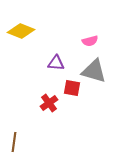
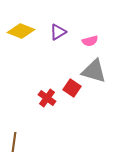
purple triangle: moved 2 px right, 31 px up; rotated 36 degrees counterclockwise
red square: rotated 24 degrees clockwise
red cross: moved 2 px left, 5 px up; rotated 18 degrees counterclockwise
